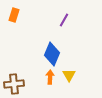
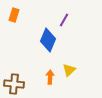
blue diamond: moved 4 px left, 14 px up
yellow triangle: moved 5 px up; rotated 16 degrees clockwise
brown cross: rotated 12 degrees clockwise
